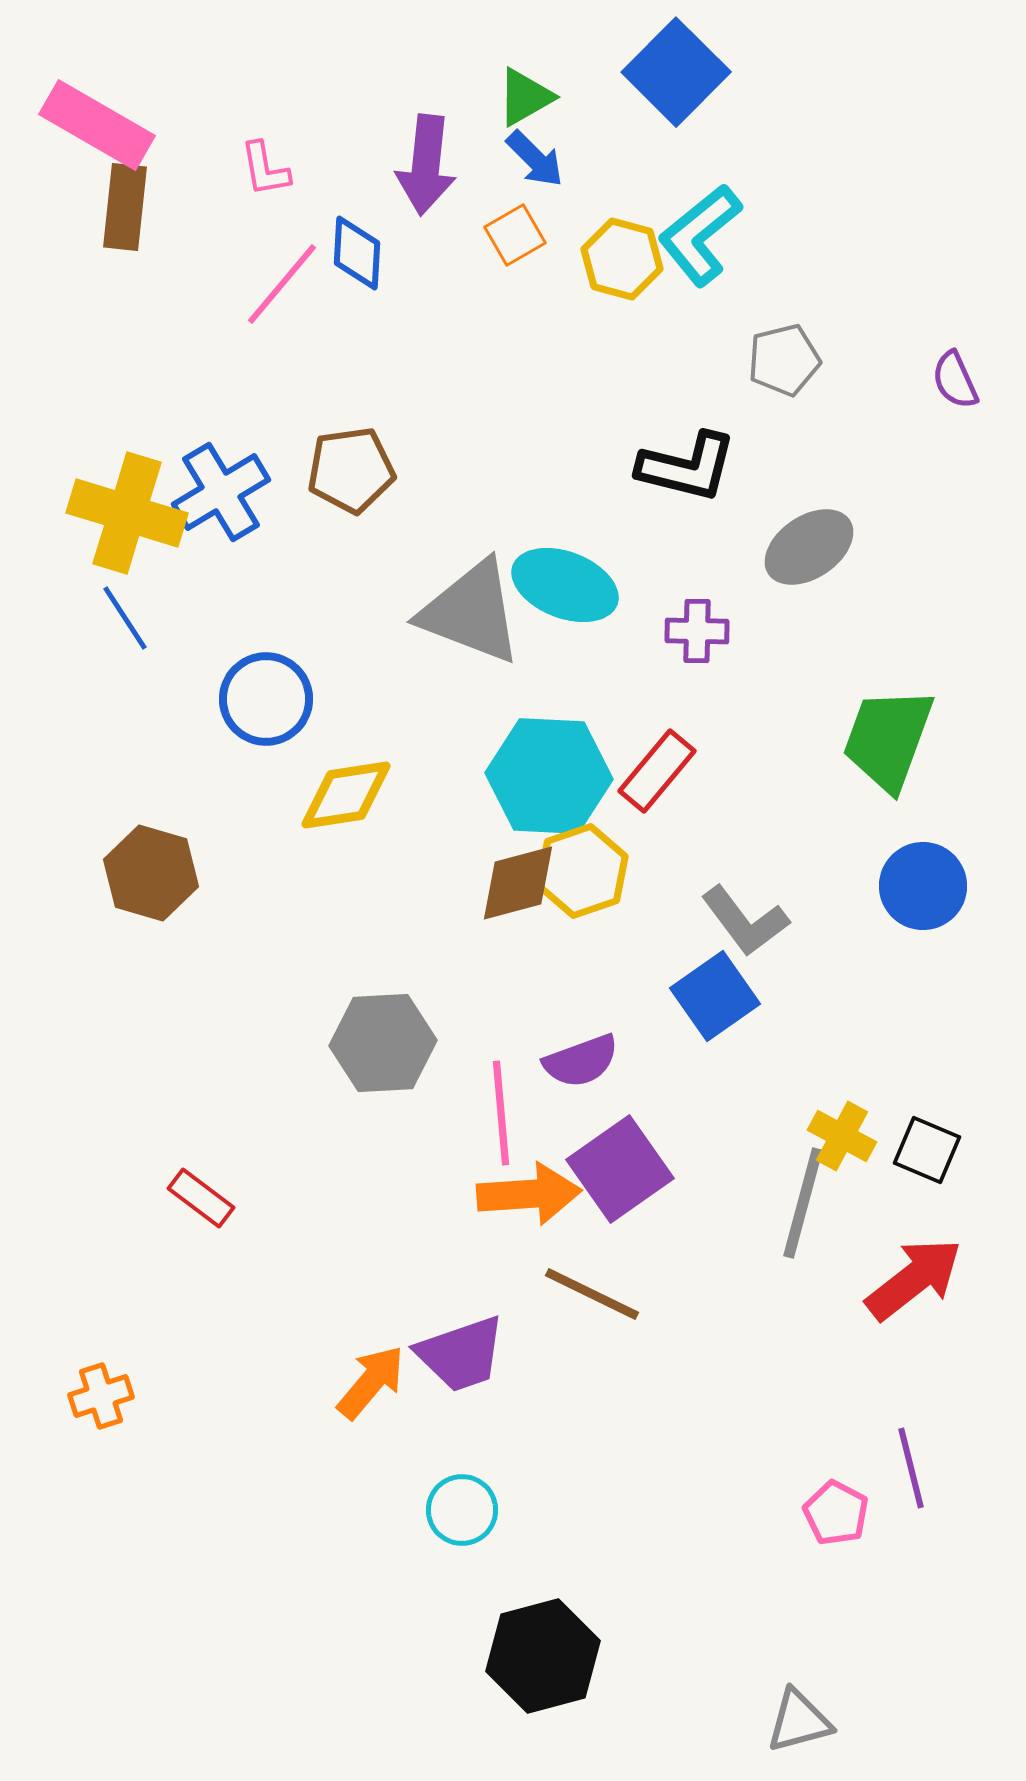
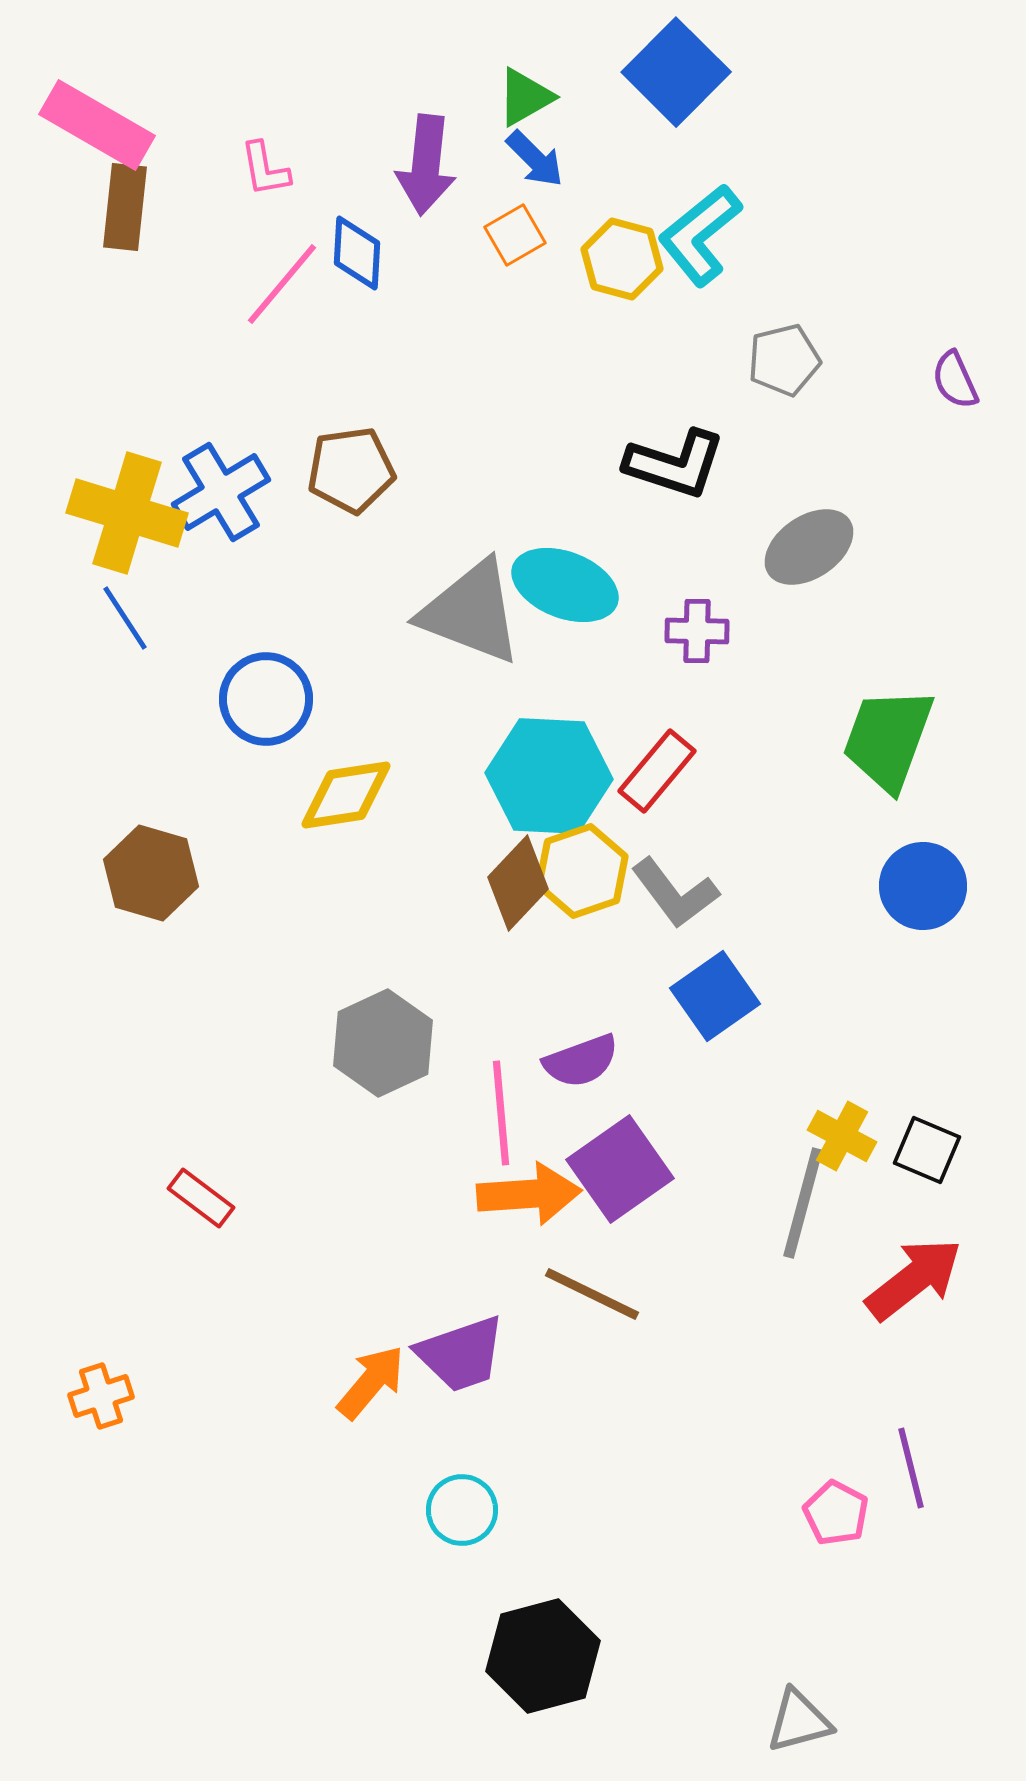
black L-shape at (687, 467): moved 12 px left, 3 px up; rotated 4 degrees clockwise
brown diamond at (518, 883): rotated 32 degrees counterclockwise
gray L-shape at (745, 921): moved 70 px left, 28 px up
gray hexagon at (383, 1043): rotated 22 degrees counterclockwise
